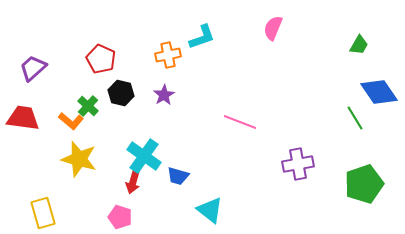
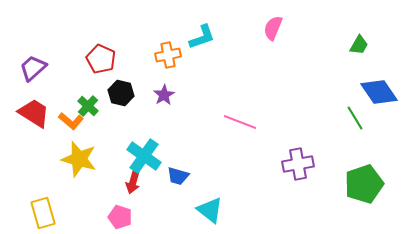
red trapezoid: moved 11 px right, 5 px up; rotated 24 degrees clockwise
